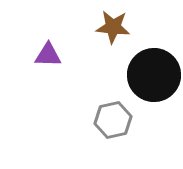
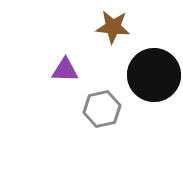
purple triangle: moved 17 px right, 15 px down
gray hexagon: moved 11 px left, 11 px up
